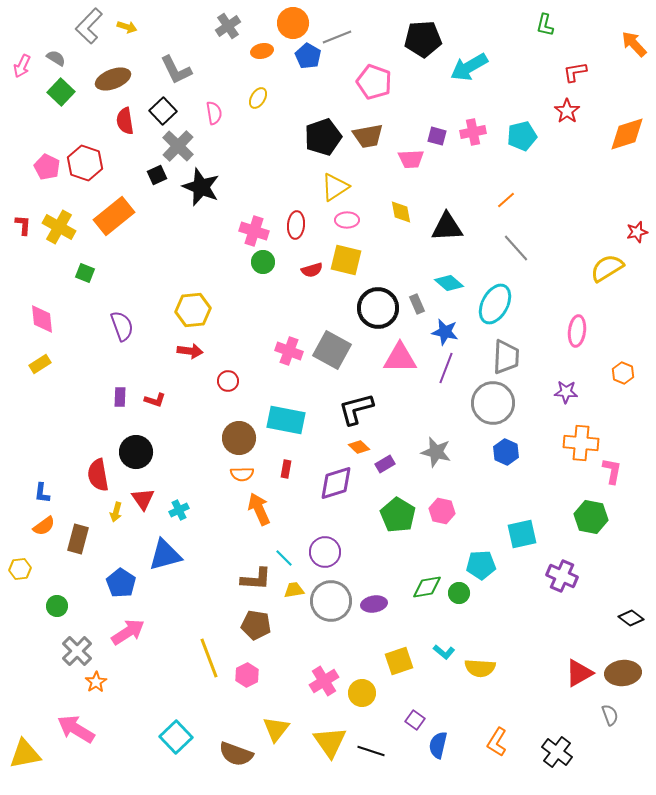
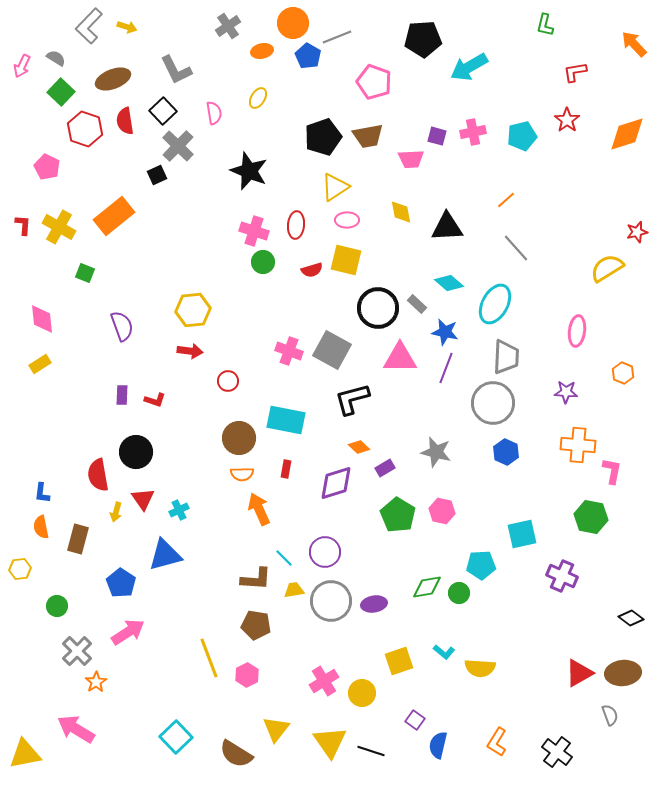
red star at (567, 111): moved 9 px down
red hexagon at (85, 163): moved 34 px up
black star at (201, 187): moved 48 px right, 16 px up
gray rectangle at (417, 304): rotated 24 degrees counterclockwise
purple rectangle at (120, 397): moved 2 px right, 2 px up
black L-shape at (356, 409): moved 4 px left, 10 px up
orange cross at (581, 443): moved 3 px left, 2 px down
purple rectangle at (385, 464): moved 4 px down
orange semicircle at (44, 526): moved 3 px left, 1 px down; rotated 115 degrees clockwise
brown semicircle at (236, 754): rotated 12 degrees clockwise
